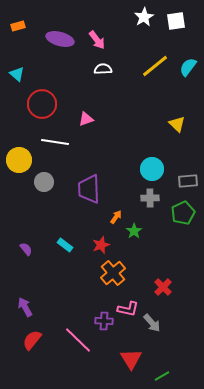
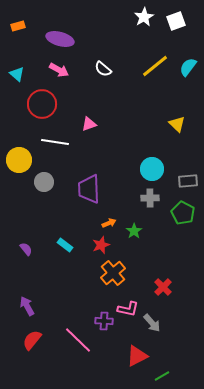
white square: rotated 12 degrees counterclockwise
pink arrow: moved 38 px left, 30 px down; rotated 24 degrees counterclockwise
white semicircle: rotated 138 degrees counterclockwise
pink triangle: moved 3 px right, 5 px down
green pentagon: rotated 20 degrees counterclockwise
orange arrow: moved 7 px left, 6 px down; rotated 32 degrees clockwise
purple arrow: moved 2 px right, 1 px up
red triangle: moved 6 px right, 3 px up; rotated 35 degrees clockwise
